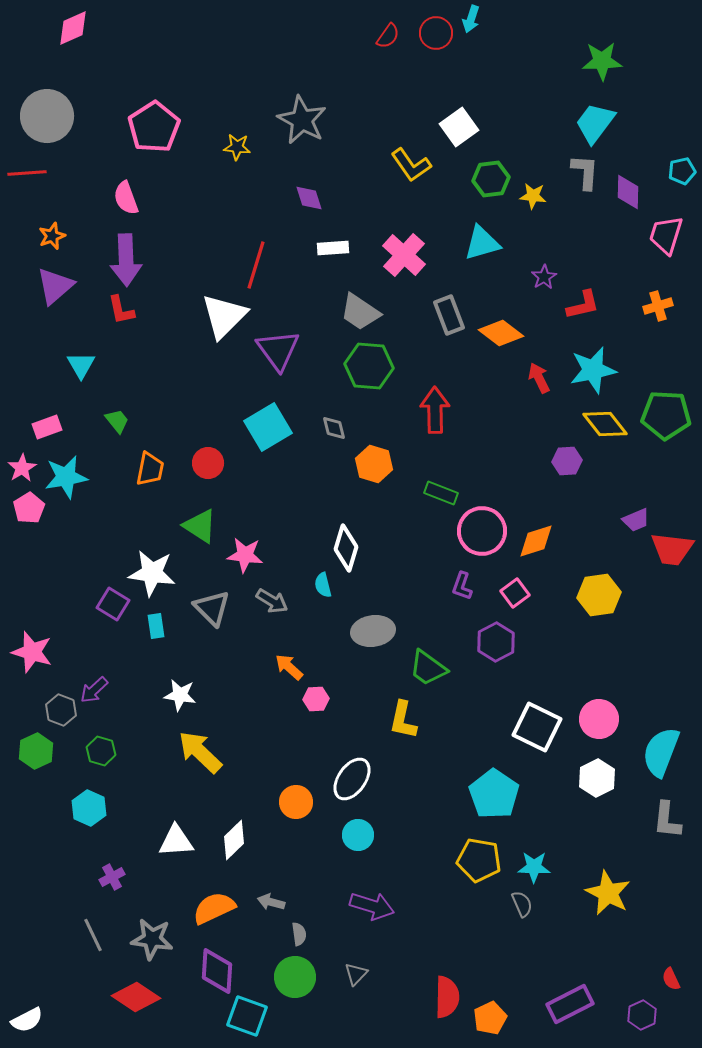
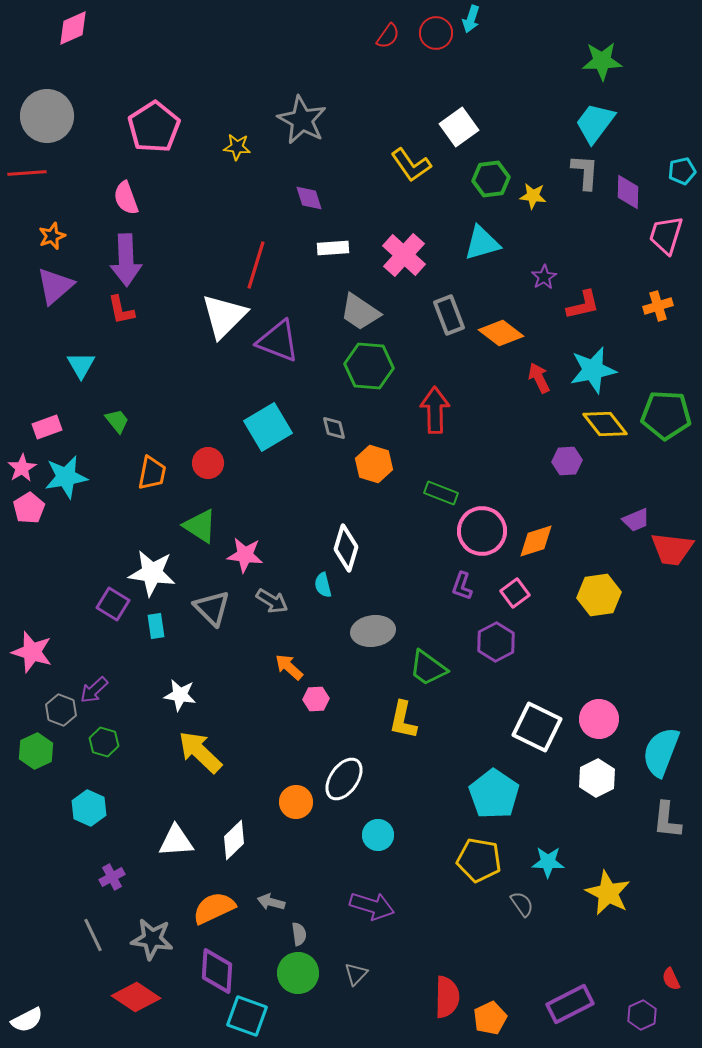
purple triangle at (278, 350): moved 9 px up; rotated 33 degrees counterclockwise
orange trapezoid at (150, 469): moved 2 px right, 4 px down
green hexagon at (101, 751): moved 3 px right, 9 px up
white ellipse at (352, 779): moved 8 px left
cyan circle at (358, 835): moved 20 px right
cyan star at (534, 867): moved 14 px right, 5 px up
gray semicircle at (522, 904): rotated 12 degrees counterclockwise
green circle at (295, 977): moved 3 px right, 4 px up
